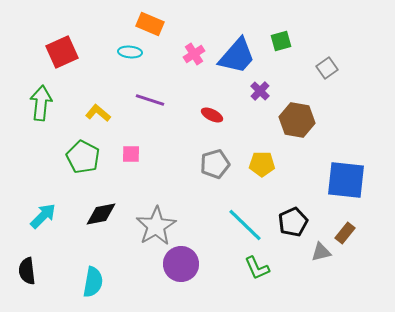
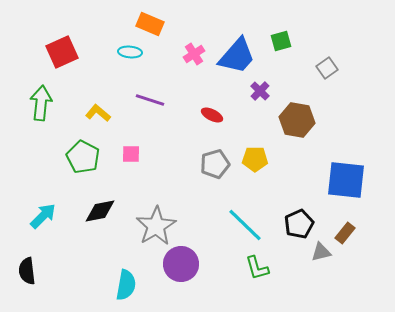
yellow pentagon: moved 7 px left, 5 px up
black diamond: moved 1 px left, 3 px up
black pentagon: moved 6 px right, 2 px down
green L-shape: rotated 8 degrees clockwise
cyan semicircle: moved 33 px right, 3 px down
